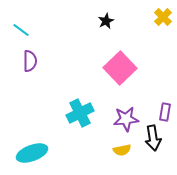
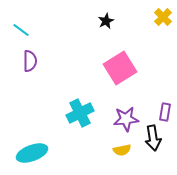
pink square: rotated 12 degrees clockwise
